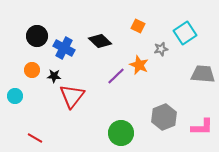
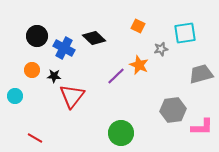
cyan square: rotated 25 degrees clockwise
black diamond: moved 6 px left, 3 px up
gray trapezoid: moved 2 px left; rotated 20 degrees counterclockwise
gray hexagon: moved 9 px right, 7 px up; rotated 15 degrees clockwise
